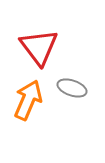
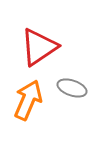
red triangle: rotated 33 degrees clockwise
